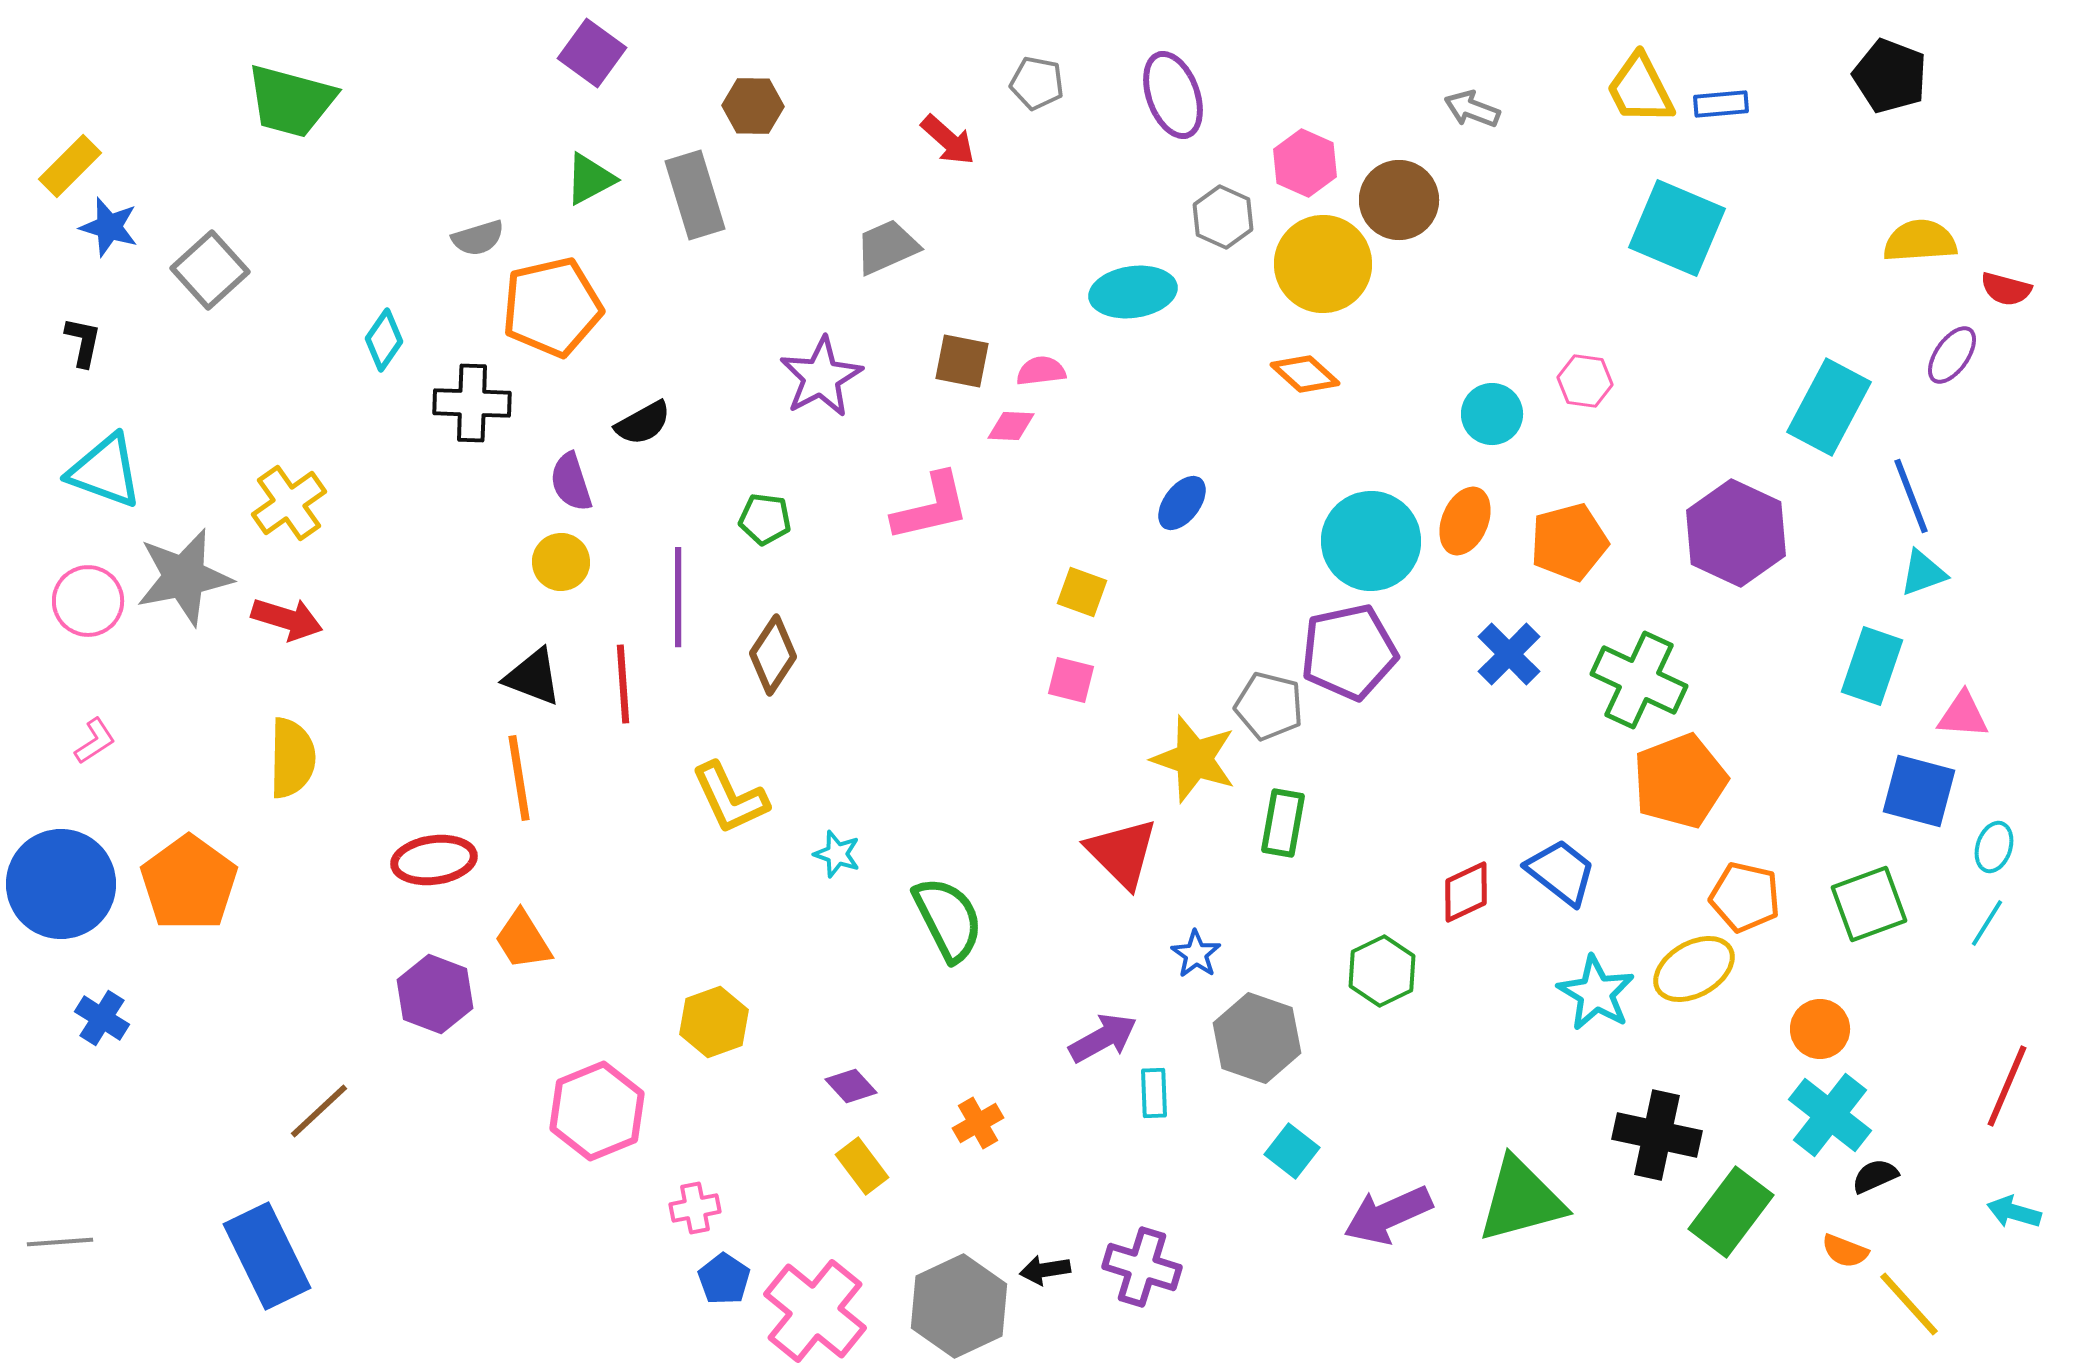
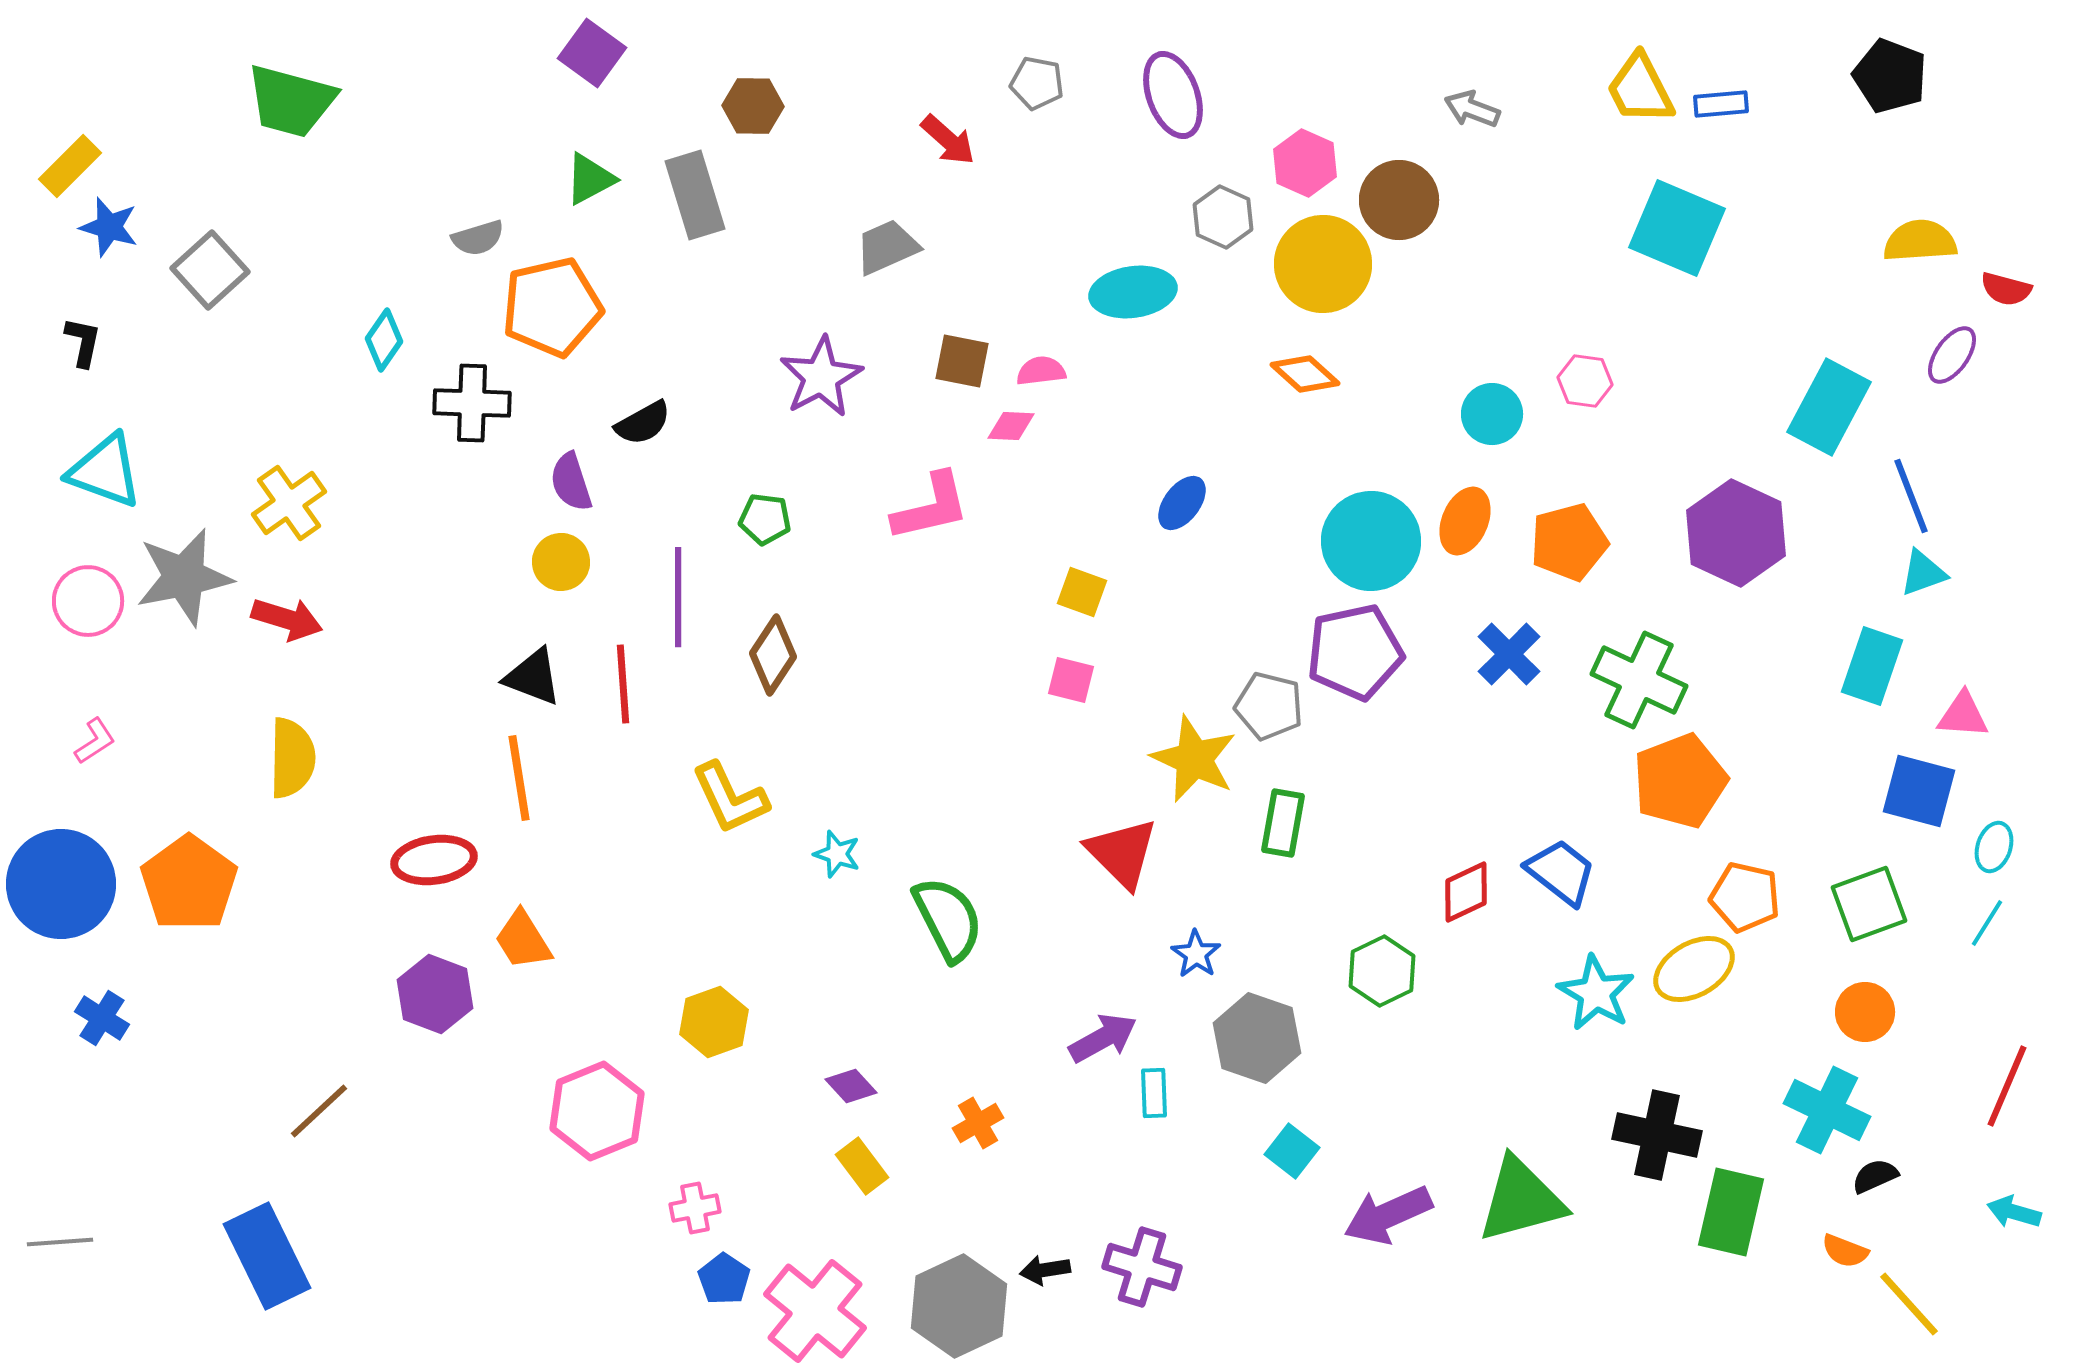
purple pentagon at (1349, 652): moved 6 px right
yellow star at (1194, 759): rotated 6 degrees clockwise
orange circle at (1820, 1029): moved 45 px right, 17 px up
cyan cross at (1830, 1115): moved 3 px left, 5 px up; rotated 12 degrees counterclockwise
green rectangle at (1731, 1212): rotated 24 degrees counterclockwise
